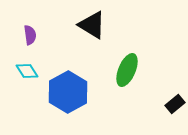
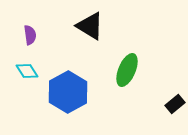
black triangle: moved 2 px left, 1 px down
